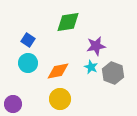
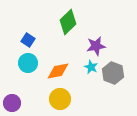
green diamond: rotated 35 degrees counterclockwise
purple circle: moved 1 px left, 1 px up
